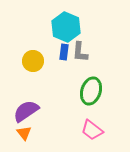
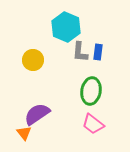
blue rectangle: moved 34 px right
yellow circle: moved 1 px up
green ellipse: rotated 8 degrees counterclockwise
purple semicircle: moved 11 px right, 3 px down
pink trapezoid: moved 1 px right, 6 px up
